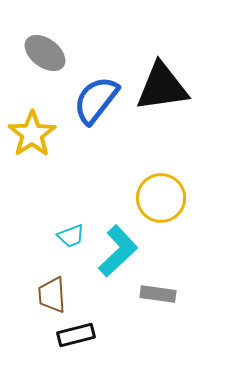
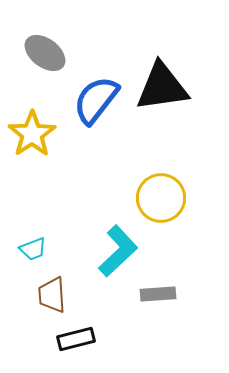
cyan trapezoid: moved 38 px left, 13 px down
gray rectangle: rotated 12 degrees counterclockwise
black rectangle: moved 4 px down
